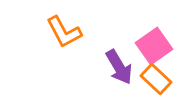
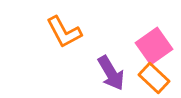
purple arrow: moved 8 px left, 6 px down
orange rectangle: moved 2 px left, 1 px up
